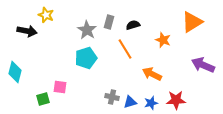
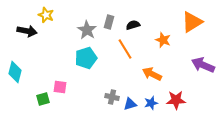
blue triangle: moved 2 px down
